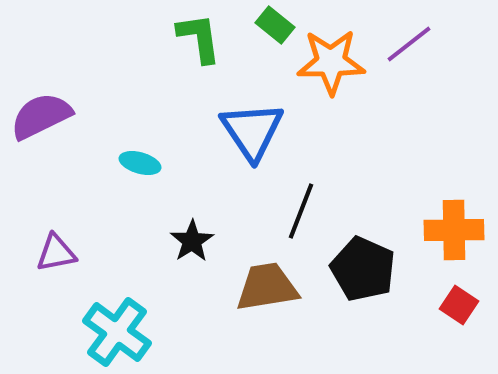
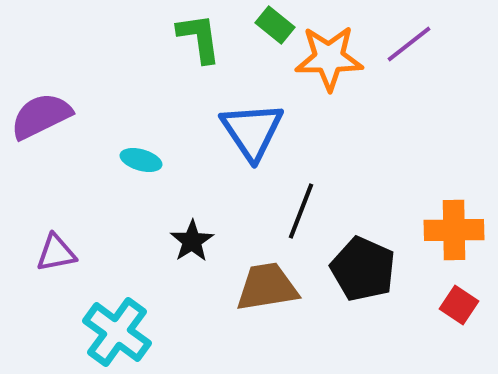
orange star: moved 2 px left, 4 px up
cyan ellipse: moved 1 px right, 3 px up
